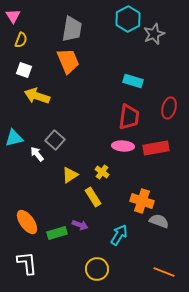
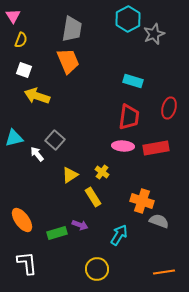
orange ellipse: moved 5 px left, 2 px up
orange line: rotated 30 degrees counterclockwise
